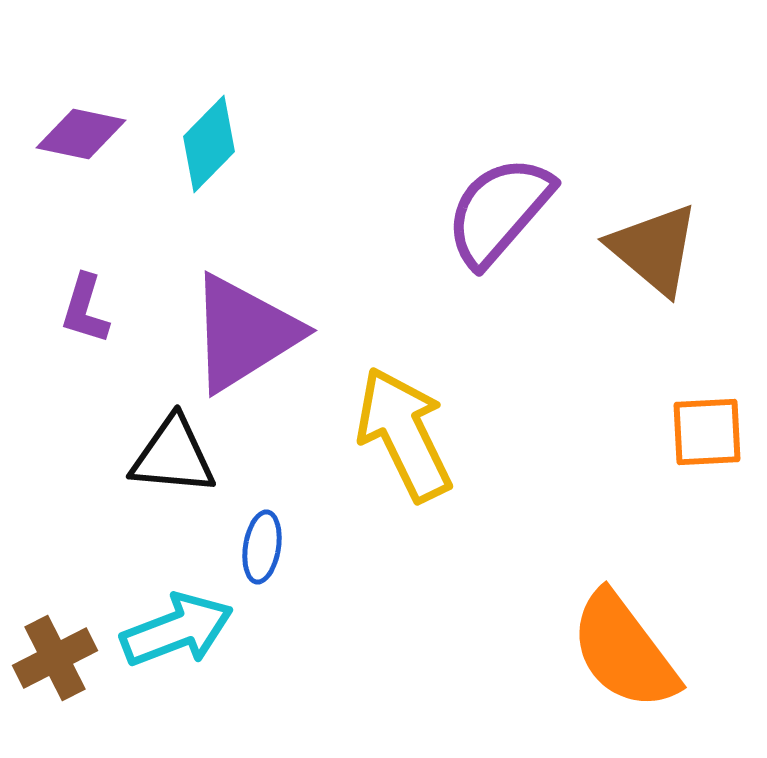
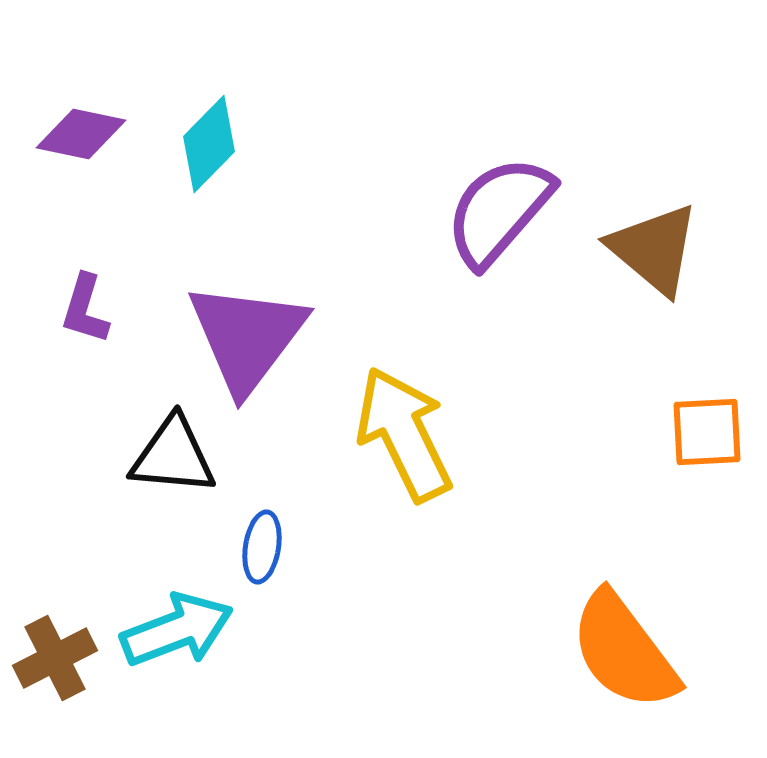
purple triangle: moved 3 px right, 4 px down; rotated 21 degrees counterclockwise
